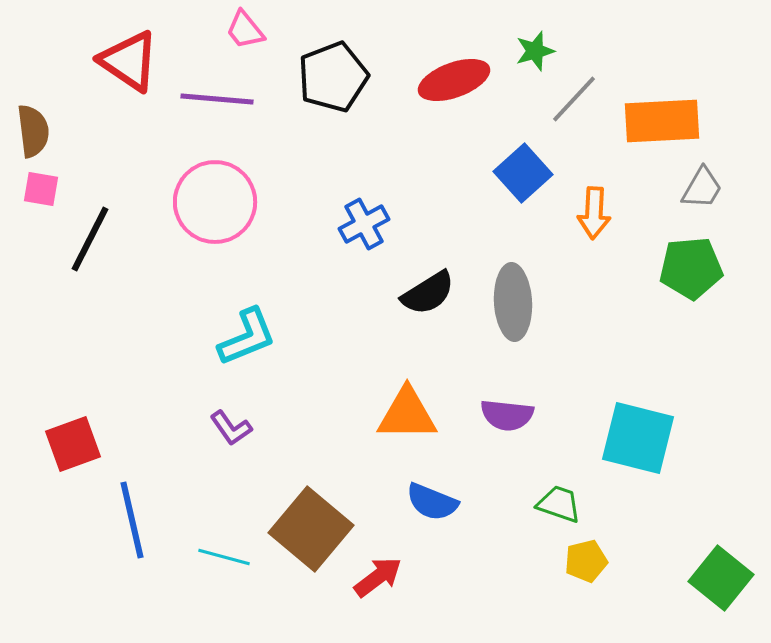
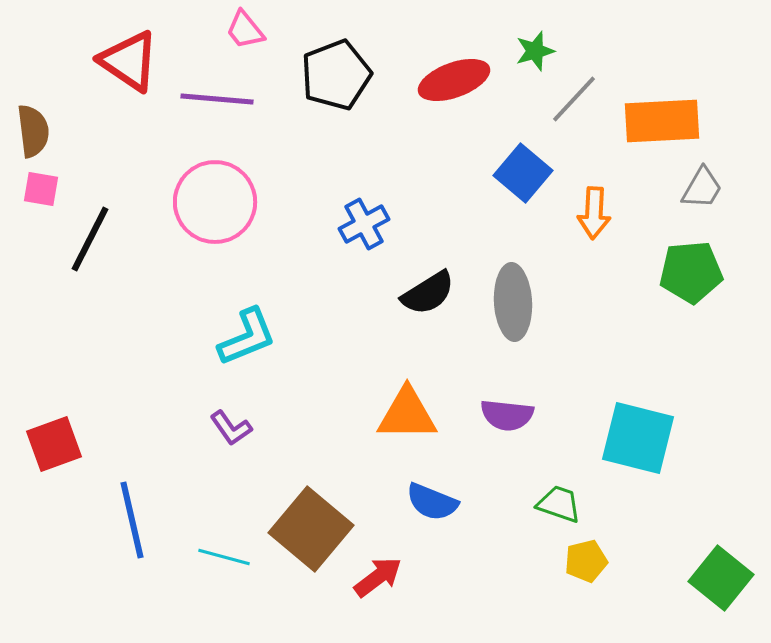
black pentagon: moved 3 px right, 2 px up
blue square: rotated 8 degrees counterclockwise
green pentagon: moved 4 px down
red square: moved 19 px left
